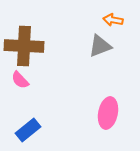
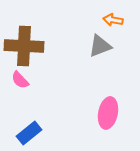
blue rectangle: moved 1 px right, 3 px down
